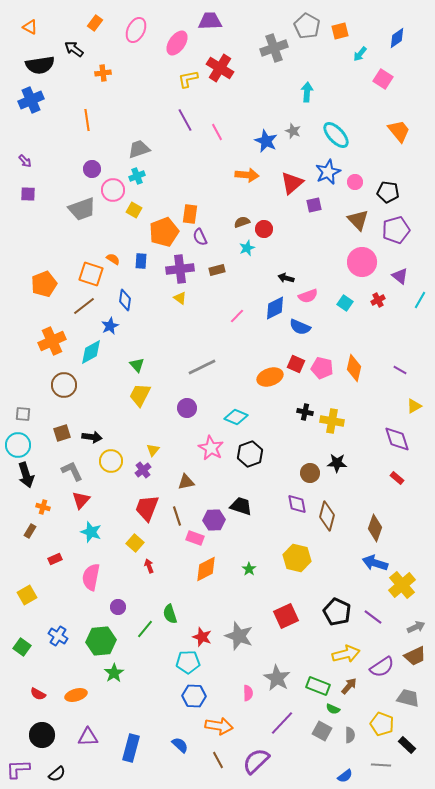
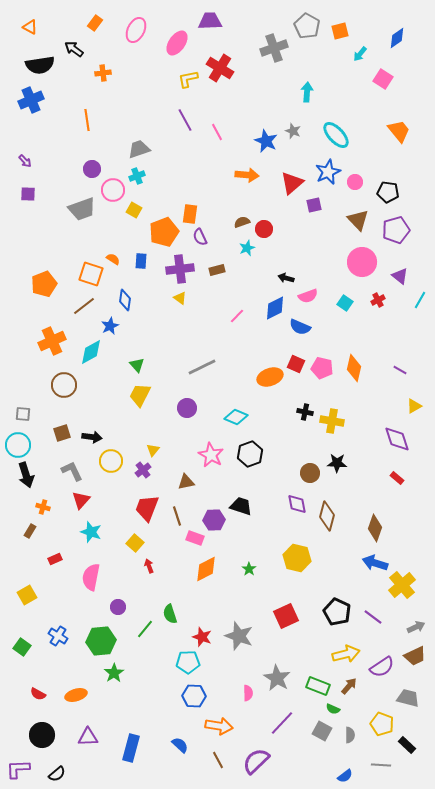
pink star at (211, 448): moved 7 px down
